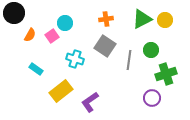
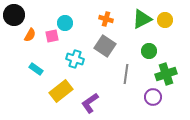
black circle: moved 2 px down
orange cross: rotated 24 degrees clockwise
pink square: rotated 24 degrees clockwise
green circle: moved 2 px left, 1 px down
gray line: moved 3 px left, 14 px down
purple circle: moved 1 px right, 1 px up
purple L-shape: moved 1 px down
